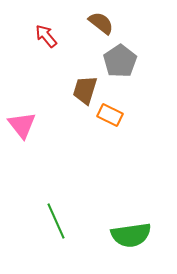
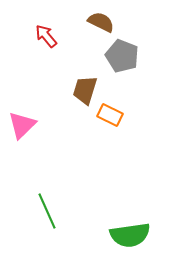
brown semicircle: moved 1 px up; rotated 12 degrees counterclockwise
gray pentagon: moved 2 px right, 5 px up; rotated 16 degrees counterclockwise
pink triangle: rotated 24 degrees clockwise
green line: moved 9 px left, 10 px up
green semicircle: moved 1 px left
